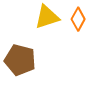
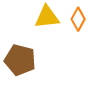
yellow triangle: rotated 12 degrees clockwise
